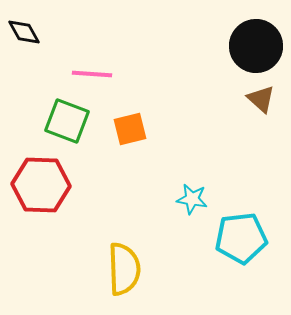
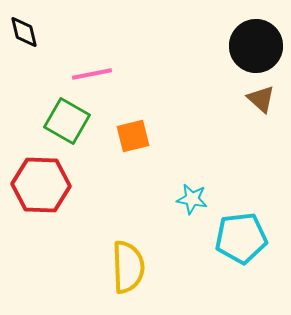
black diamond: rotated 16 degrees clockwise
pink line: rotated 15 degrees counterclockwise
green square: rotated 9 degrees clockwise
orange square: moved 3 px right, 7 px down
yellow semicircle: moved 4 px right, 2 px up
